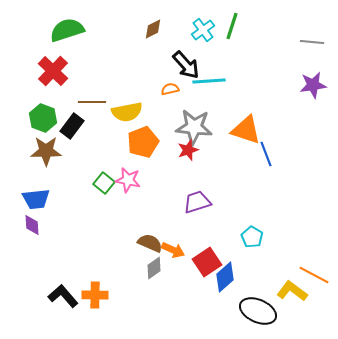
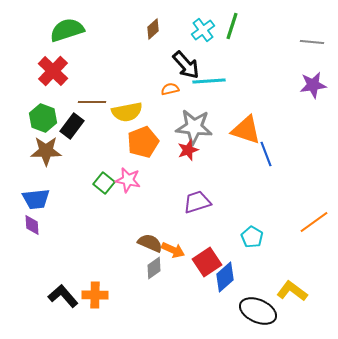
brown diamond: rotated 15 degrees counterclockwise
orange line: moved 53 px up; rotated 64 degrees counterclockwise
